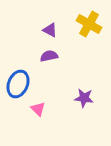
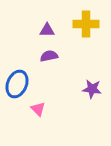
yellow cross: moved 3 px left; rotated 30 degrees counterclockwise
purple triangle: moved 3 px left; rotated 28 degrees counterclockwise
blue ellipse: moved 1 px left
purple star: moved 8 px right, 9 px up
